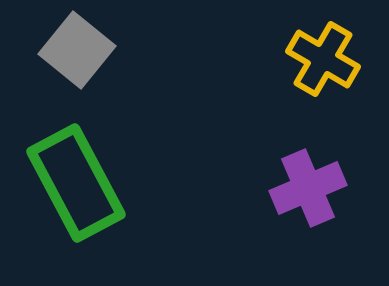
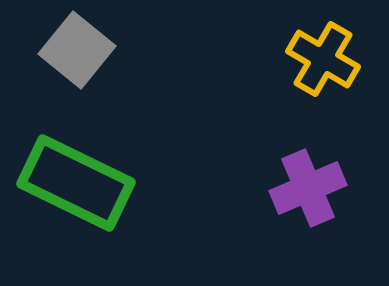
green rectangle: rotated 36 degrees counterclockwise
